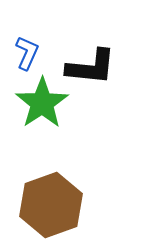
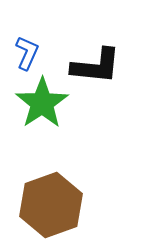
black L-shape: moved 5 px right, 1 px up
